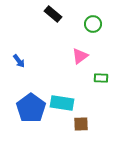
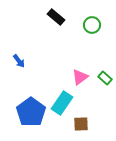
black rectangle: moved 3 px right, 3 px down
green circle: moved 1 px left, 1 px down
pink triangle: moved 21 px down
green rectangle: moved 4 px right; rotated 40 degrees clockwise
cyan rectangle: rotated 65 degrees counterclockwise
blue pentagon: moved 4 px down
